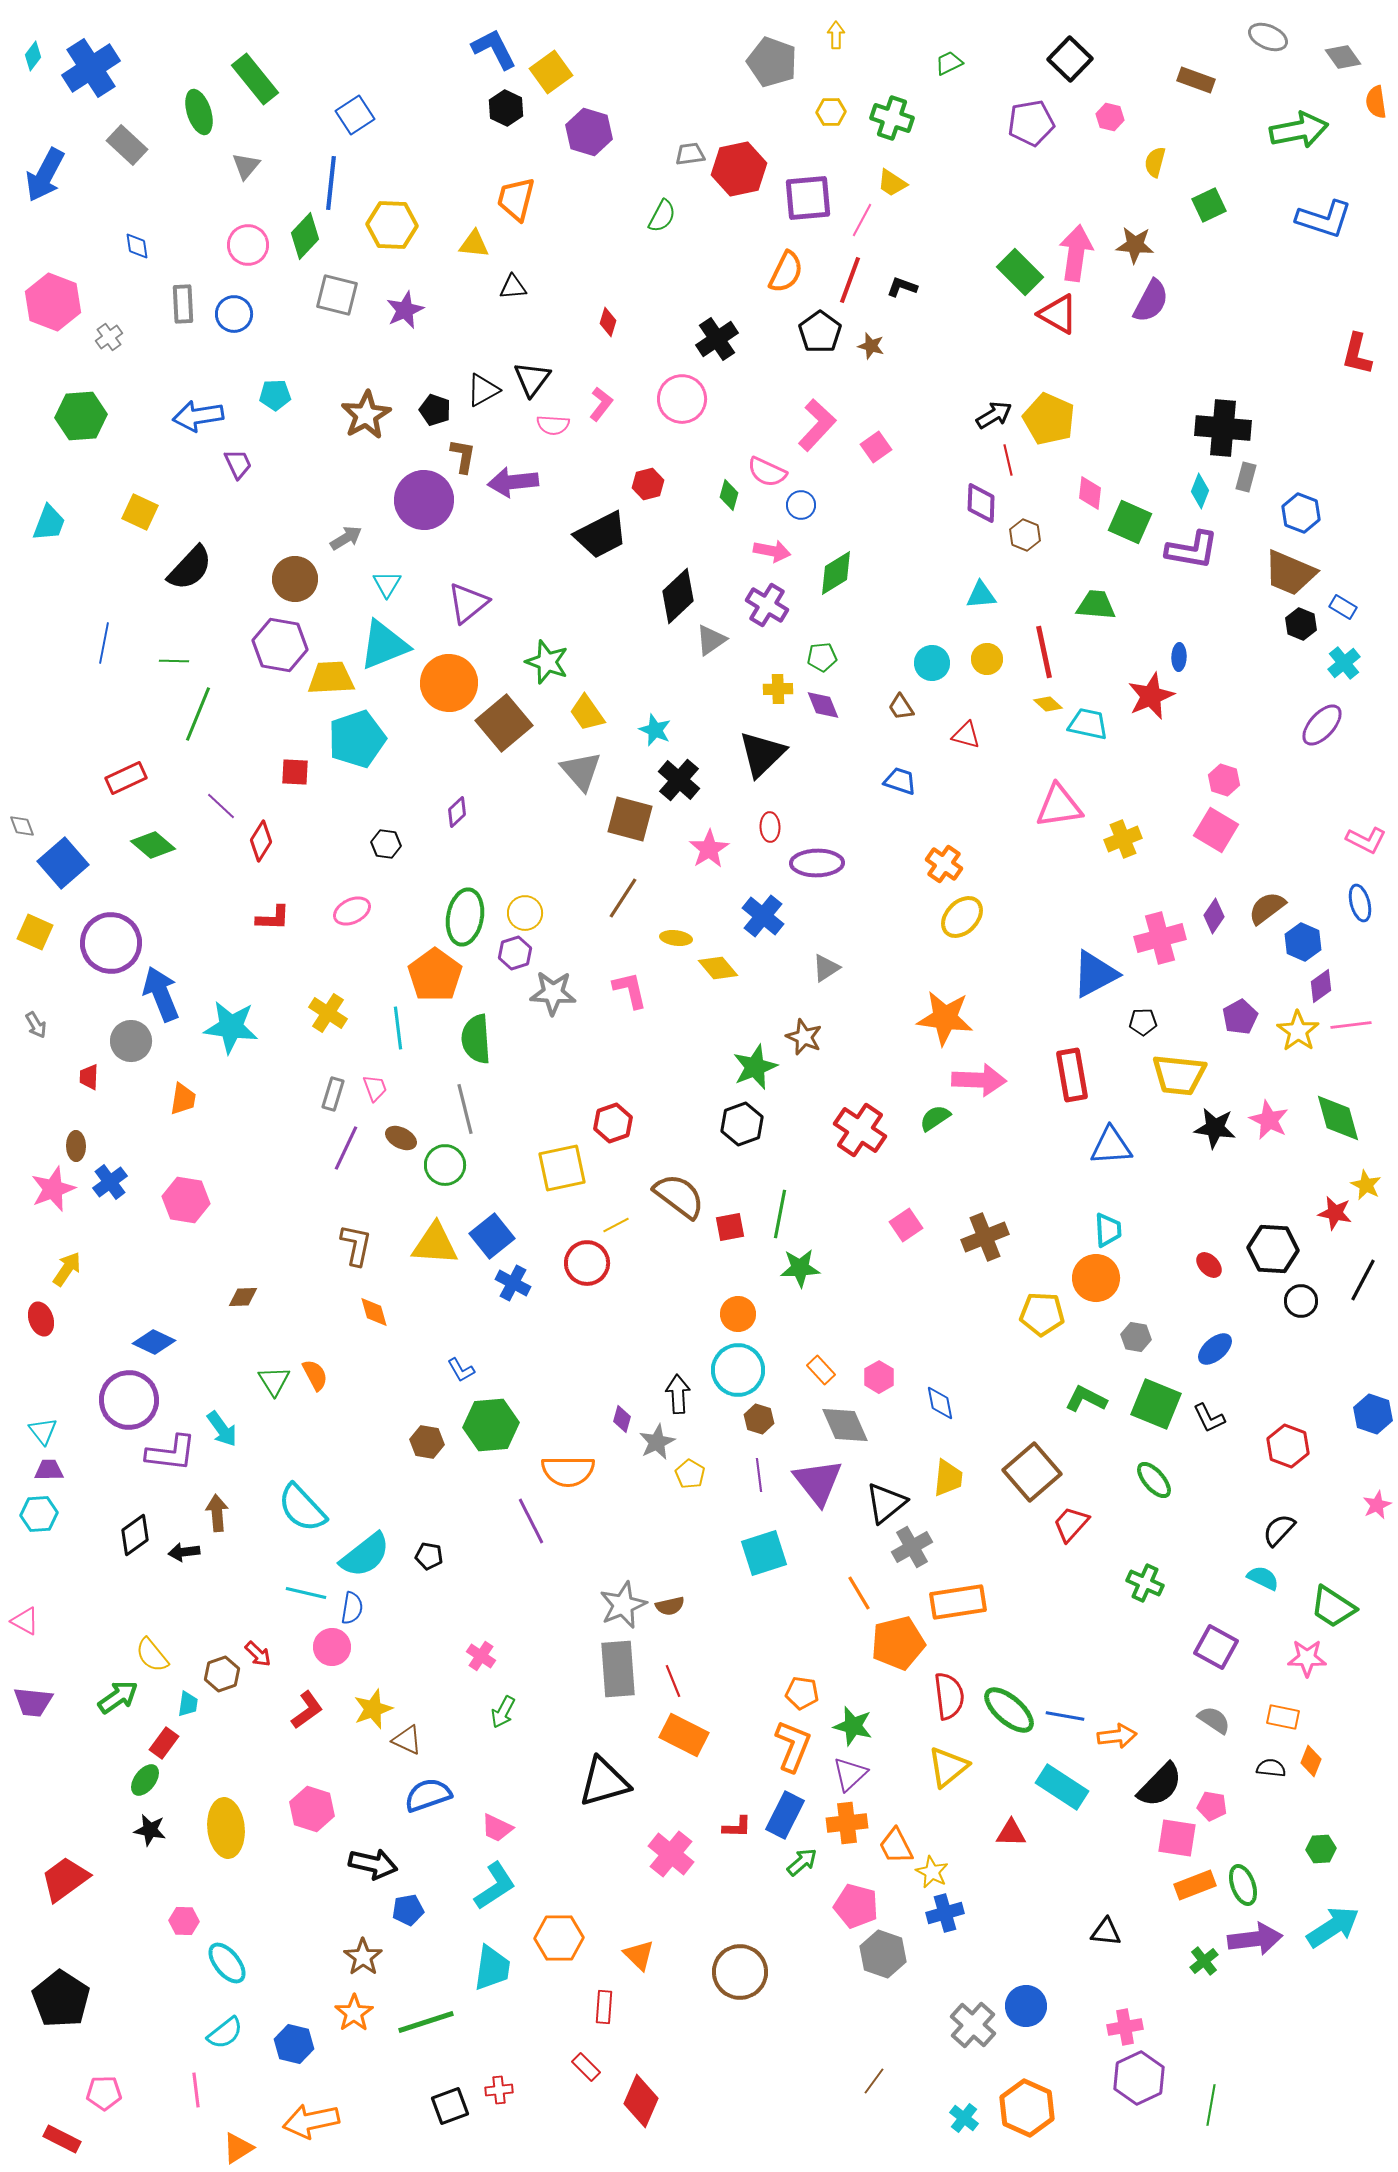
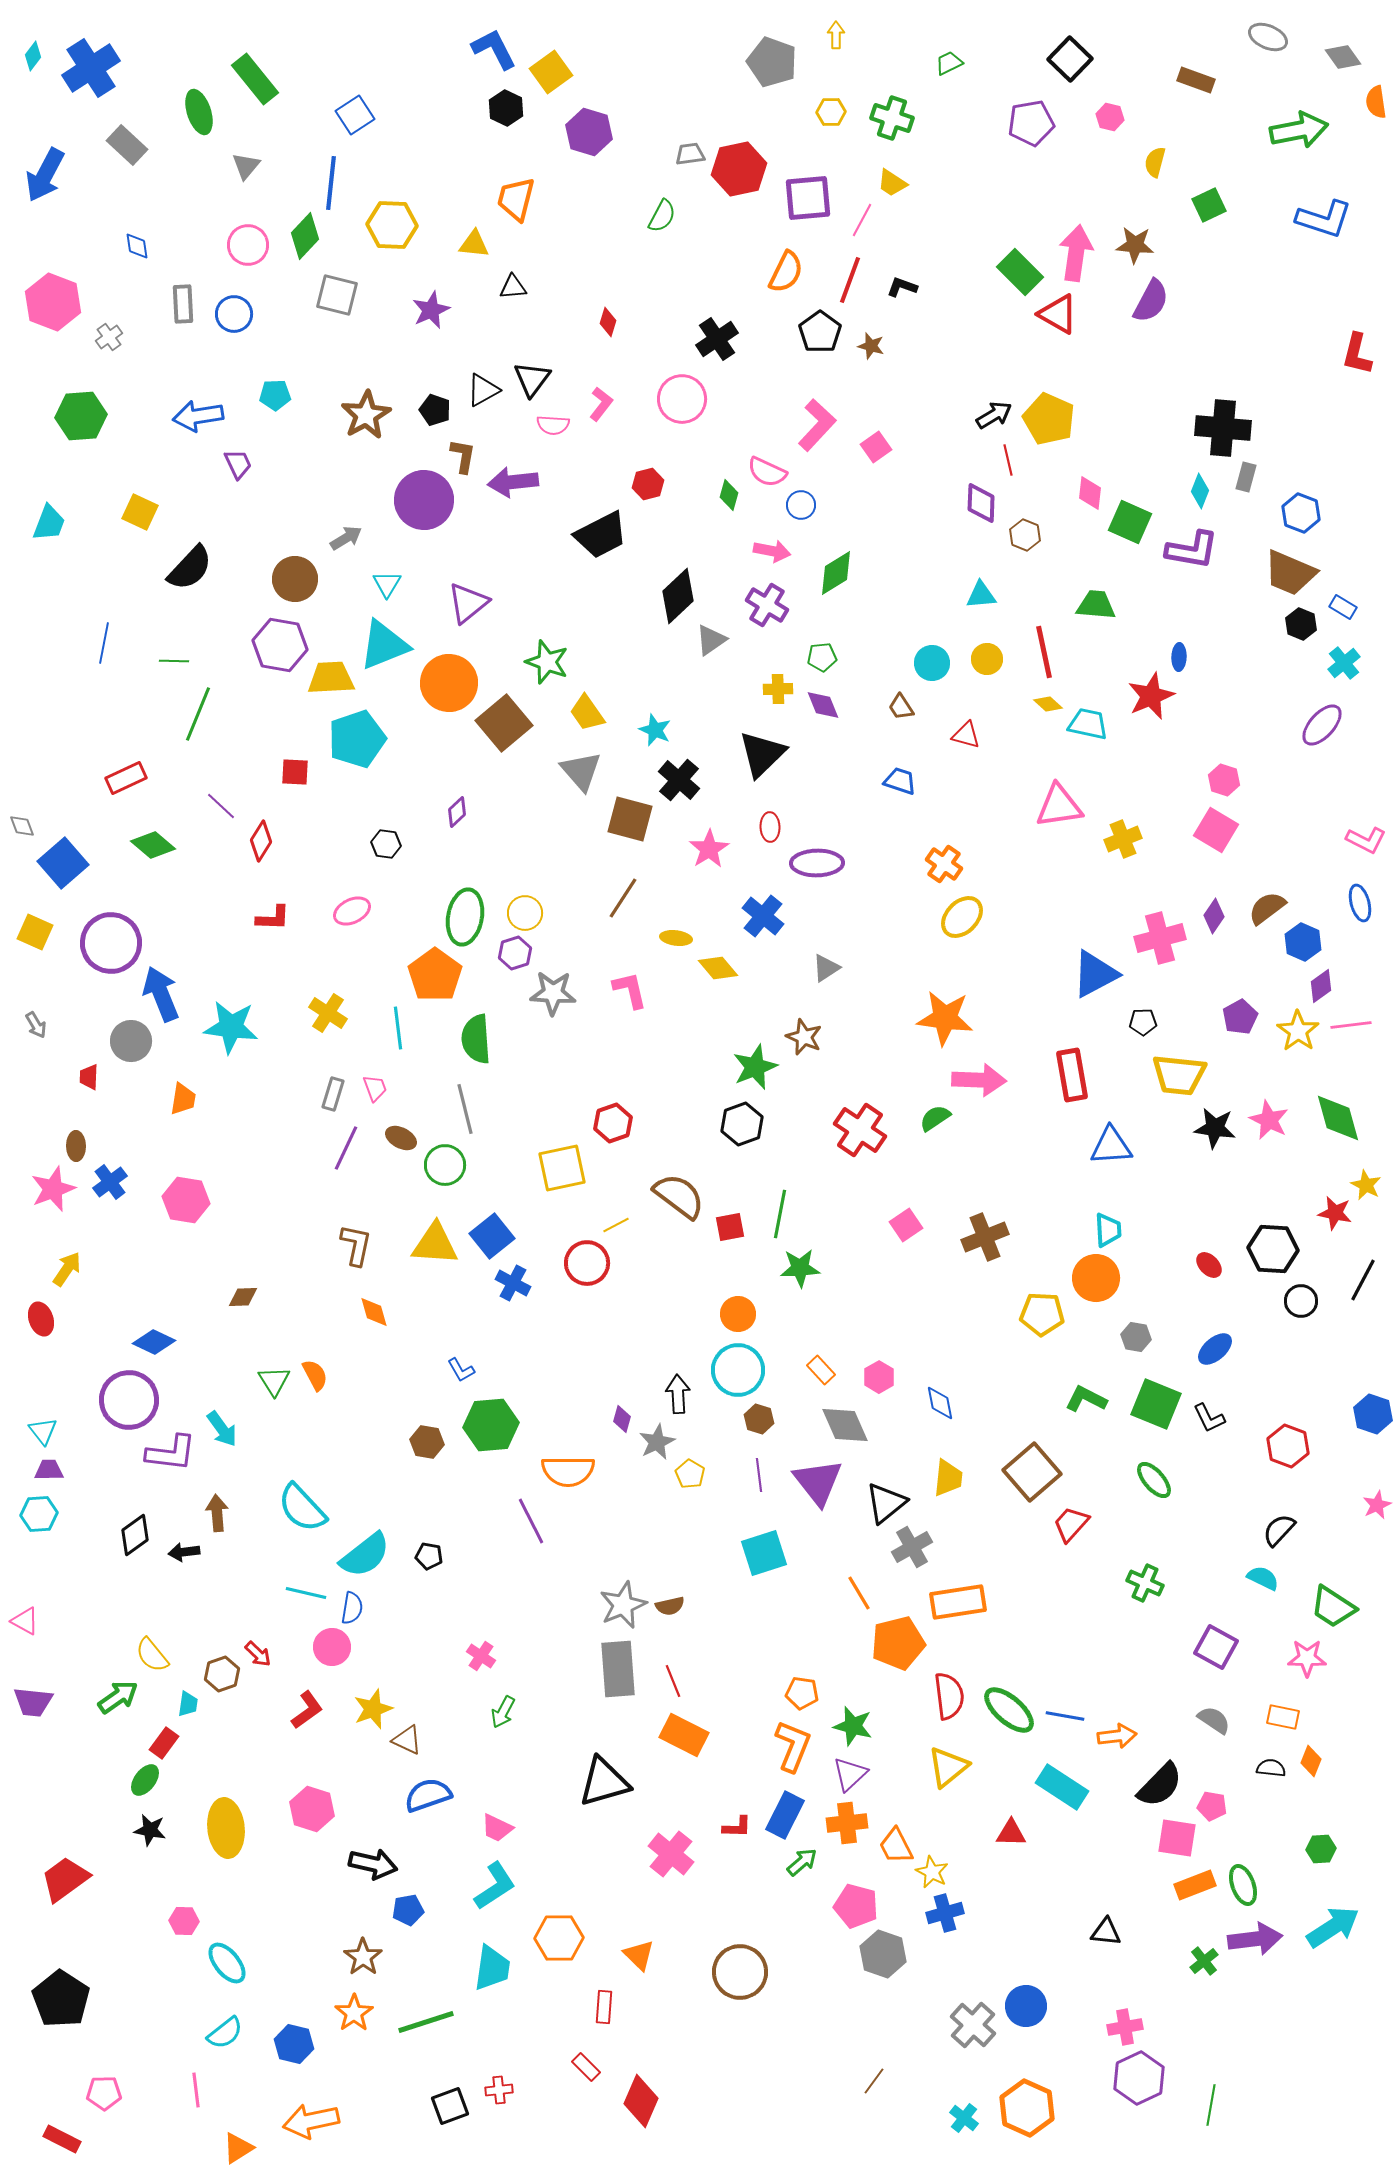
purple star at (405, 310): moved 26 px right
